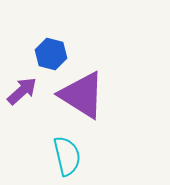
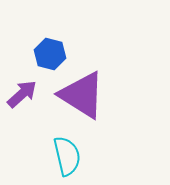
blue hexagon: moved 1 px left
purple arrow: moved 3 px down
